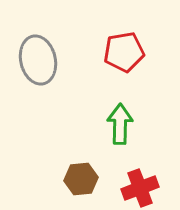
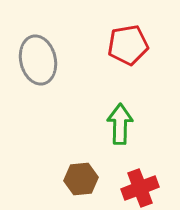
red pentagon: moved 4 px right, 7 px up
